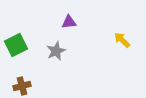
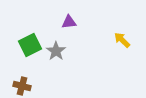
green square: moved 14 px right
gray star: rotated 12 degrees counterclockwise
brown cross: rotated 30 degrees clockwise
